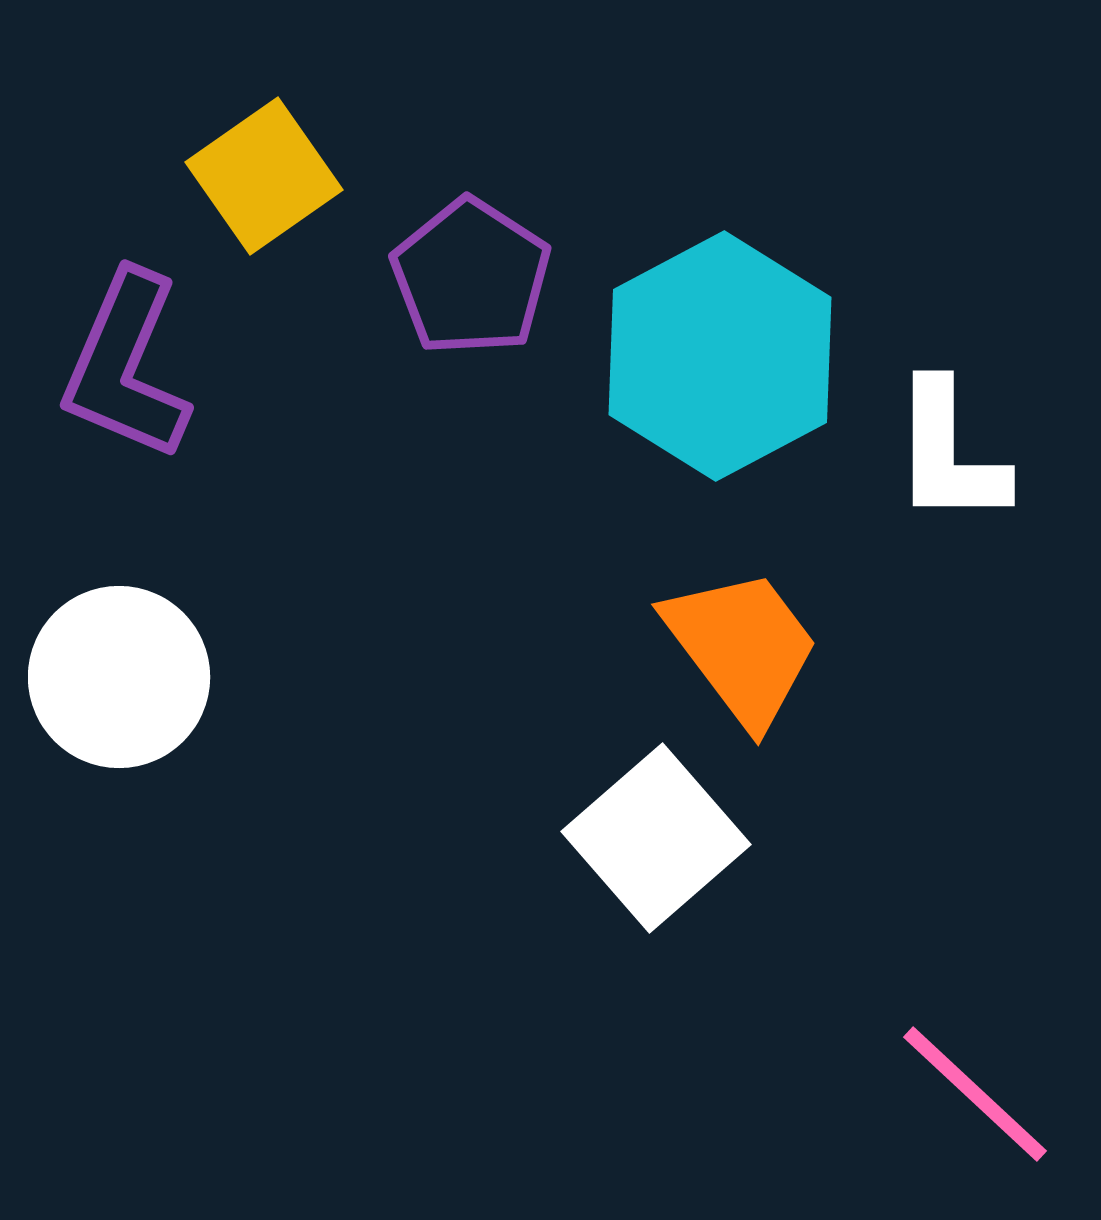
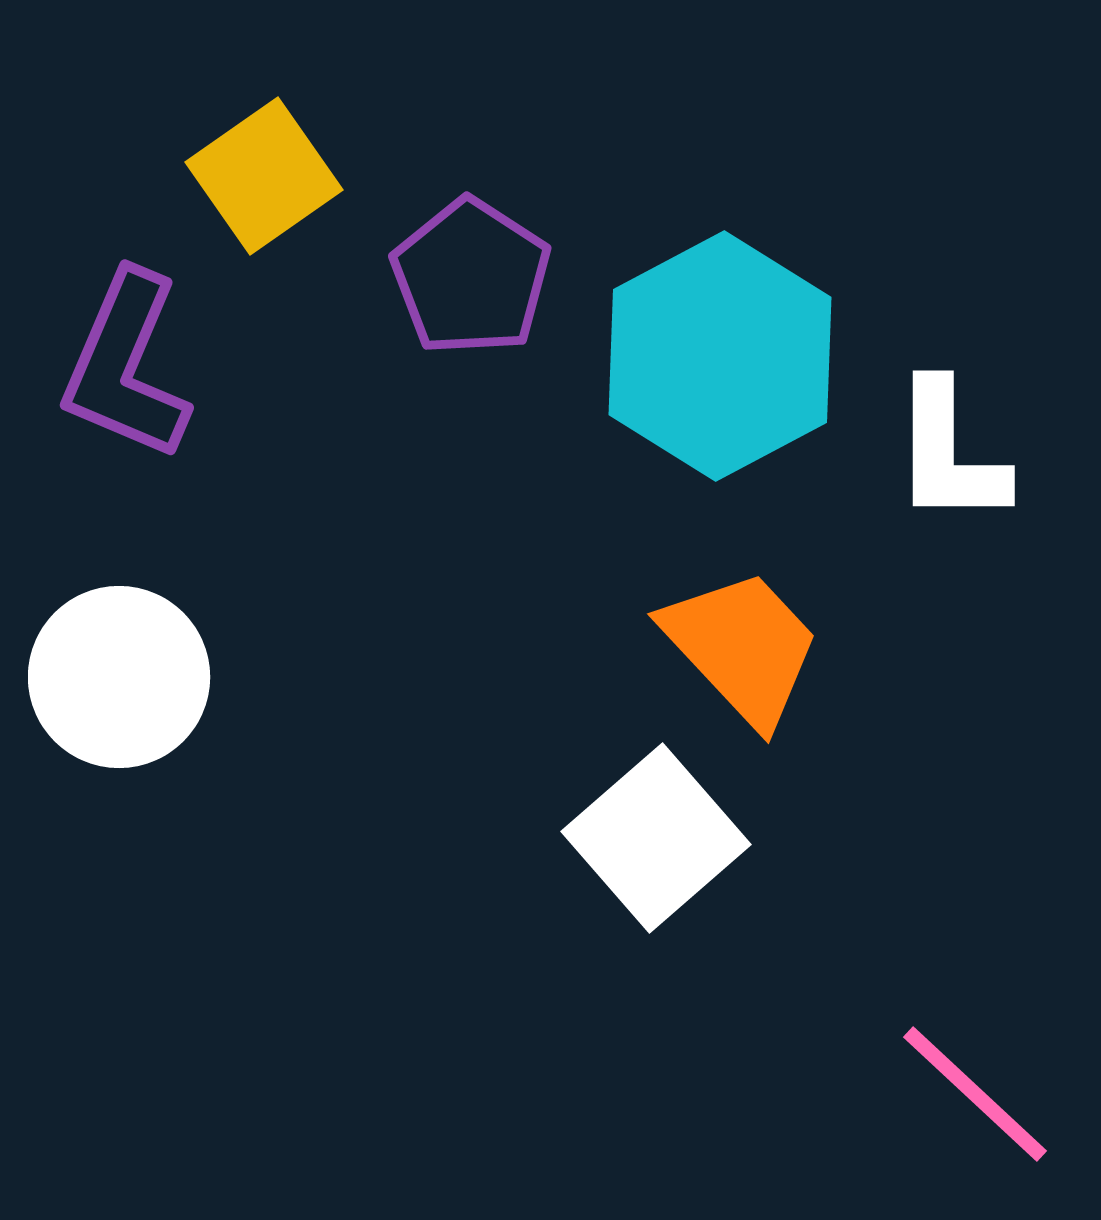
orange trapezoid: rotated 6 degrees counterclockwise
